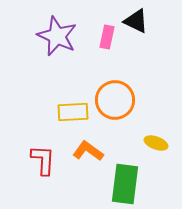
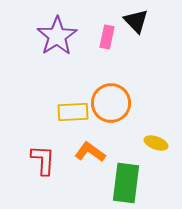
black triangle: rotated 20 degrees clockwise
purple star: rotated 15 degrees clockwise
orange circle: moved 4 px left, 3 px down
orange L-shape: moved 2 px right, 1 px down
green rectangle: moved 1 px right, 1 px up
